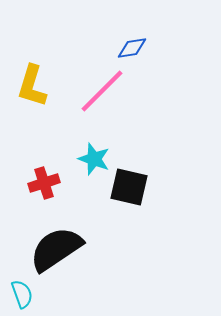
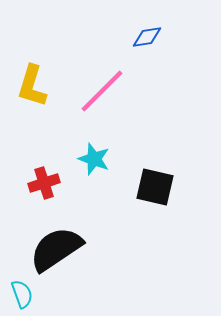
blue diamond: moved 15 px right, 11 px up
black square: moved 26 px right
